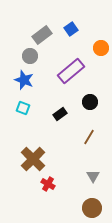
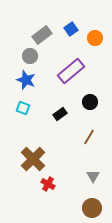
orange circle: moved 6 px left, 10 px up
blue star: moved 2 px right
